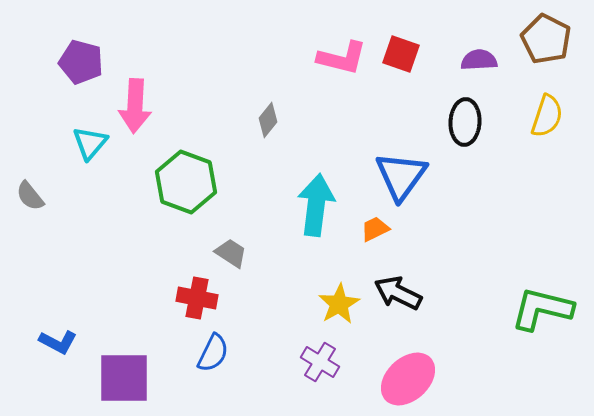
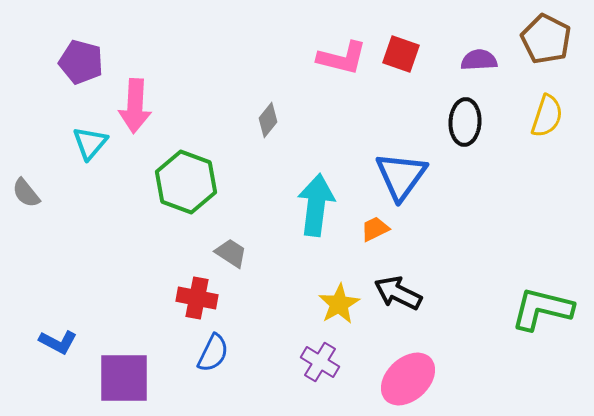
gray semicircle: moved 4 px left, 3 px up
